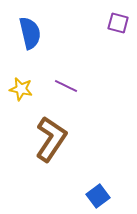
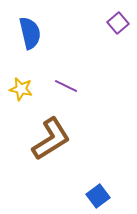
purple square: rotated 35 degrees clockwise
brown L-shape: rotated 24 degrees clockwise
